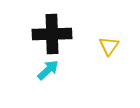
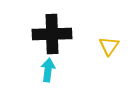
cyan arrow: rotated 40 degrees counterclockwise
